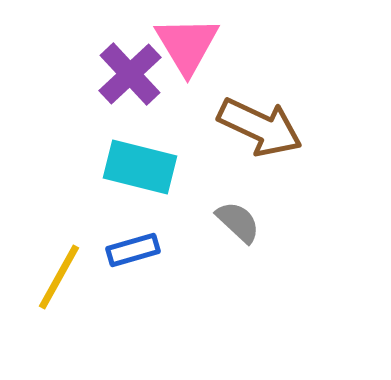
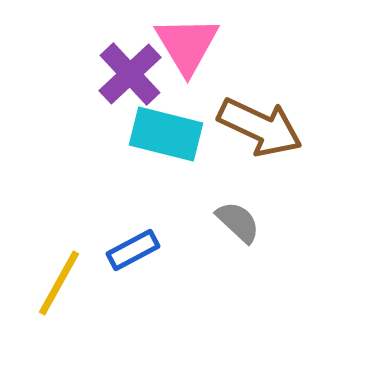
cyan rectangle: moved 26 px right, 33 px up
blue rectangle: rotated 12 degrees counterclockwise
yellow line: moved 6 px down
